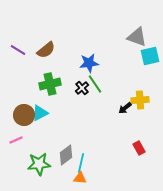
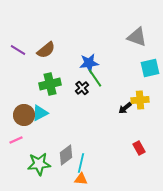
cyan square: moved 12 px down
green line: moved 6 px up
orange triangle: moved 1 px right, 1 px down
